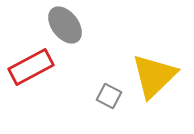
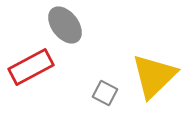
gray square: moved 4 px left, 3 px up
